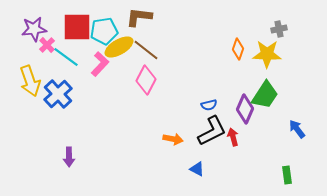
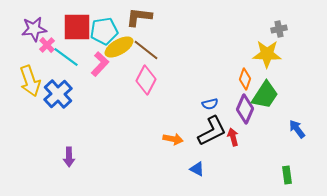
orange diamond: moved 7 px right, 30 px down
blue semicircle: moved 1 px right, 1 px up
